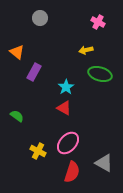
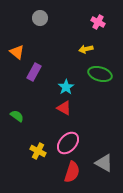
yellow arrow: moved 1 px up
